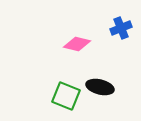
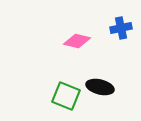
blue cross: rotated 10 degrees clockwise
pink diamond: moved 3 px up
